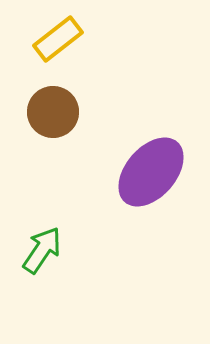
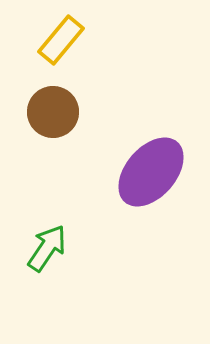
yellow rectangle: moved 3 px right, 1 px down; rotated 12 degrees counterclockwise
green arrow: moved 5 px right, 2 px up
